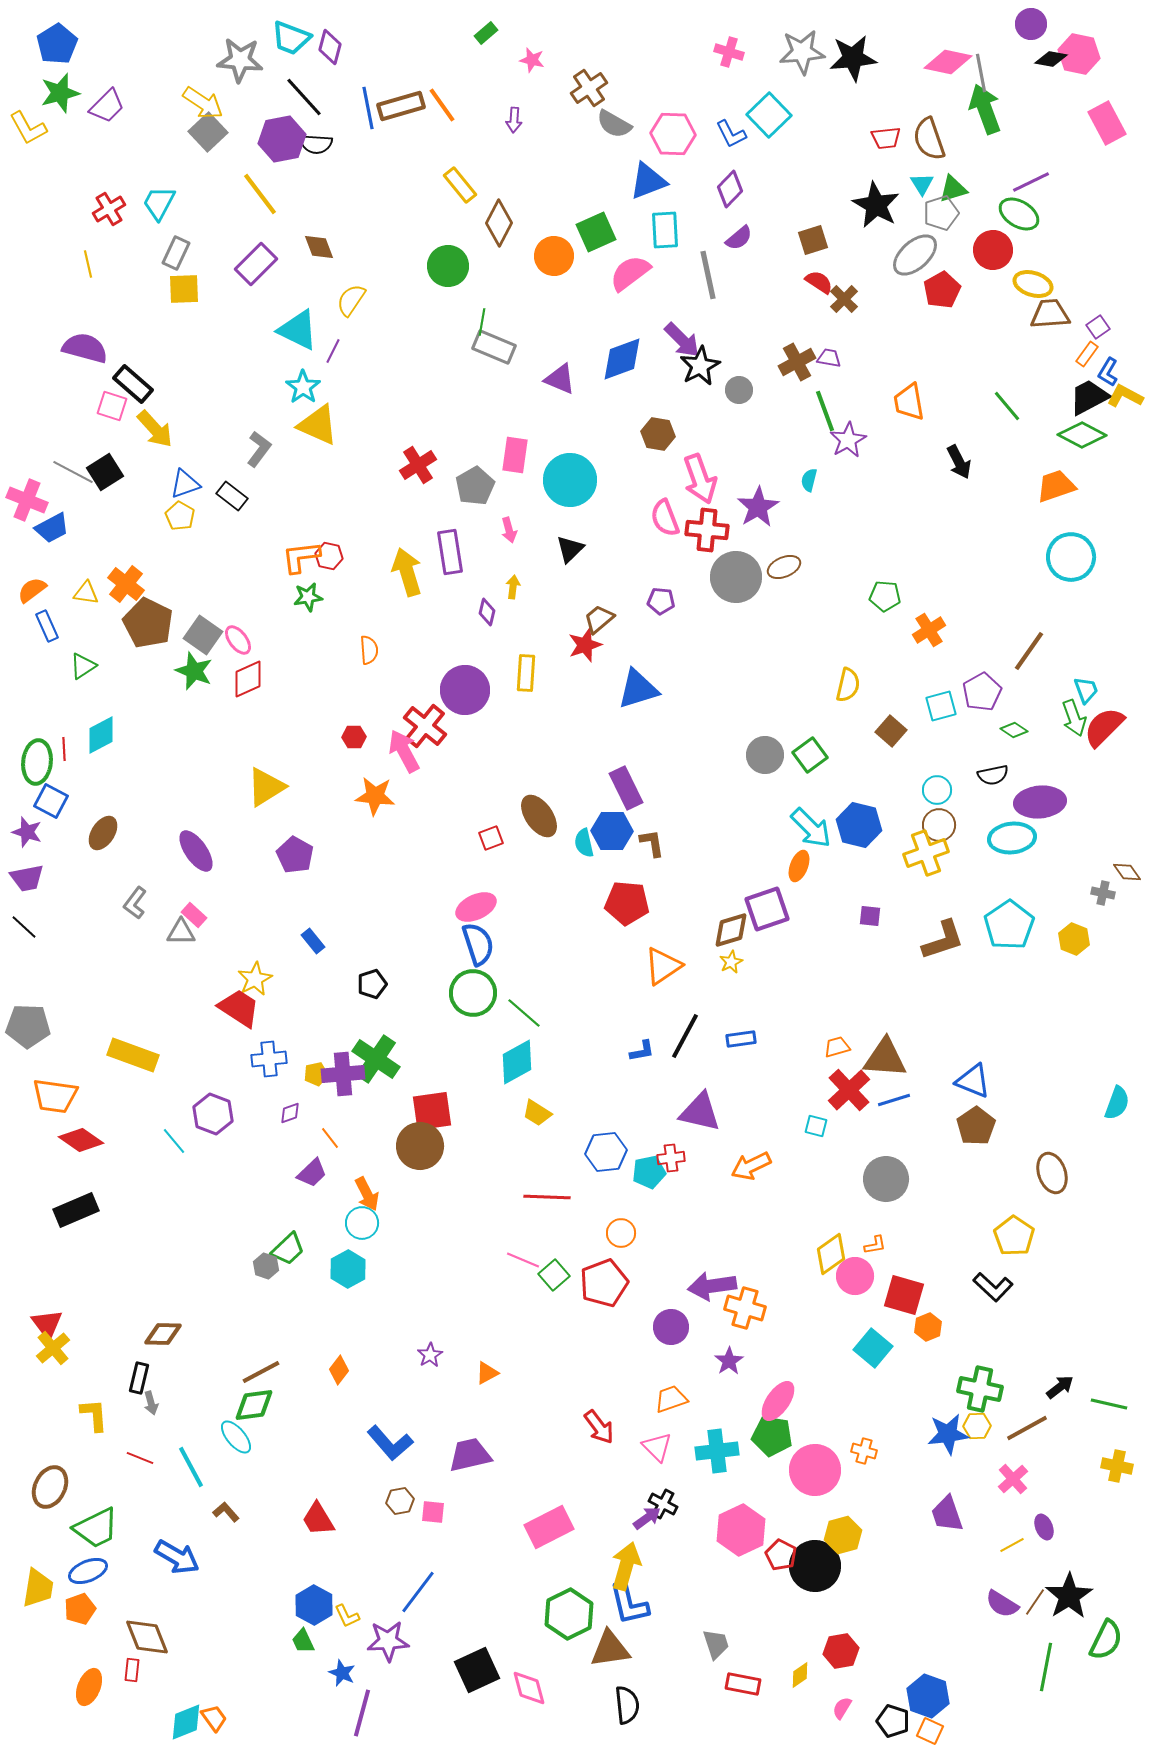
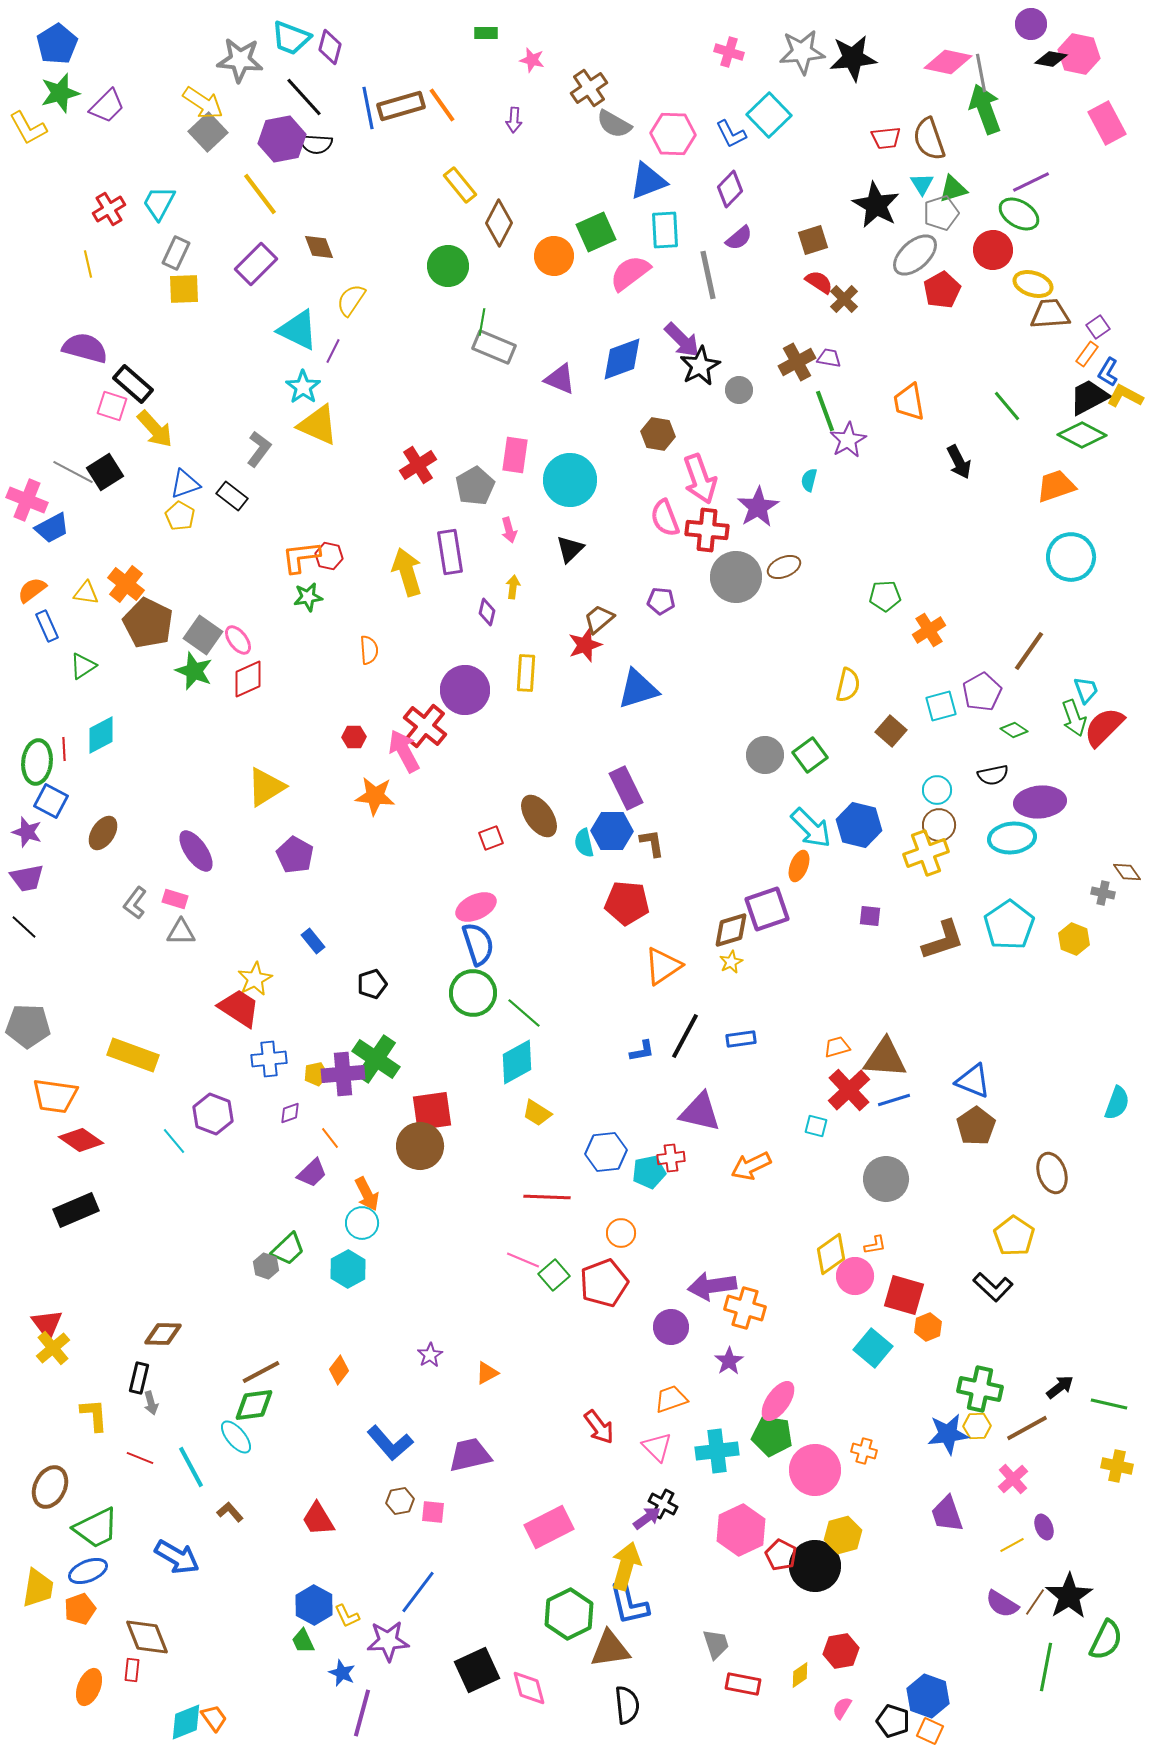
green rectangle at (486, 33): rotated 40 degrees clockwise
green pentagon at (885, 596): rotated 8 degrees counterclockwise
pink rectangle at (194, 915): moved 19 px left, 16 px up; rotated 25 degrees counterclockwise
brown L-shape at (226, 1512): moved 4 px right
